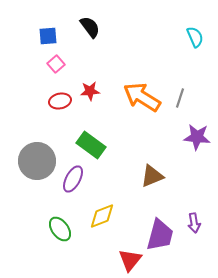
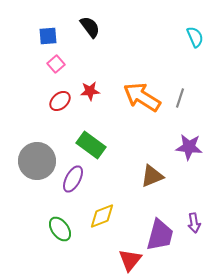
red ellipse: rotated 30 degrees counterclockwise
purple star: moved 8 px left, 10 px down
